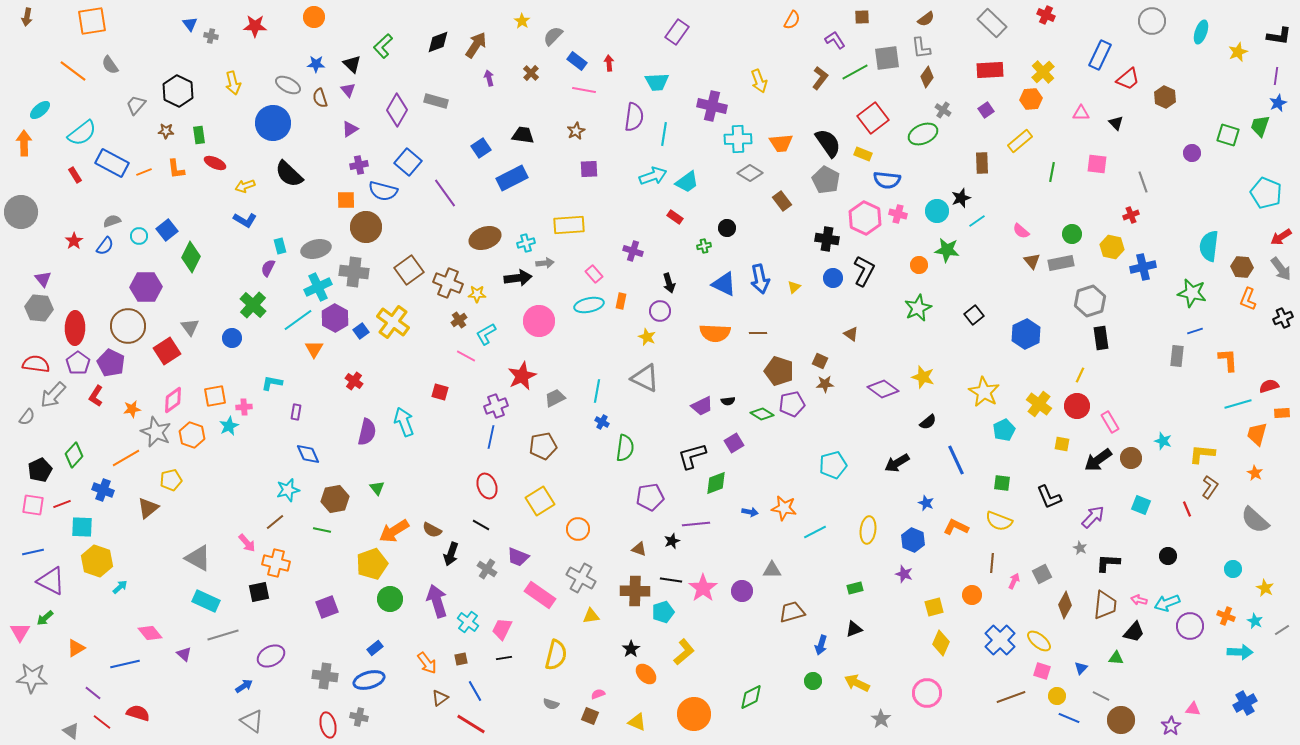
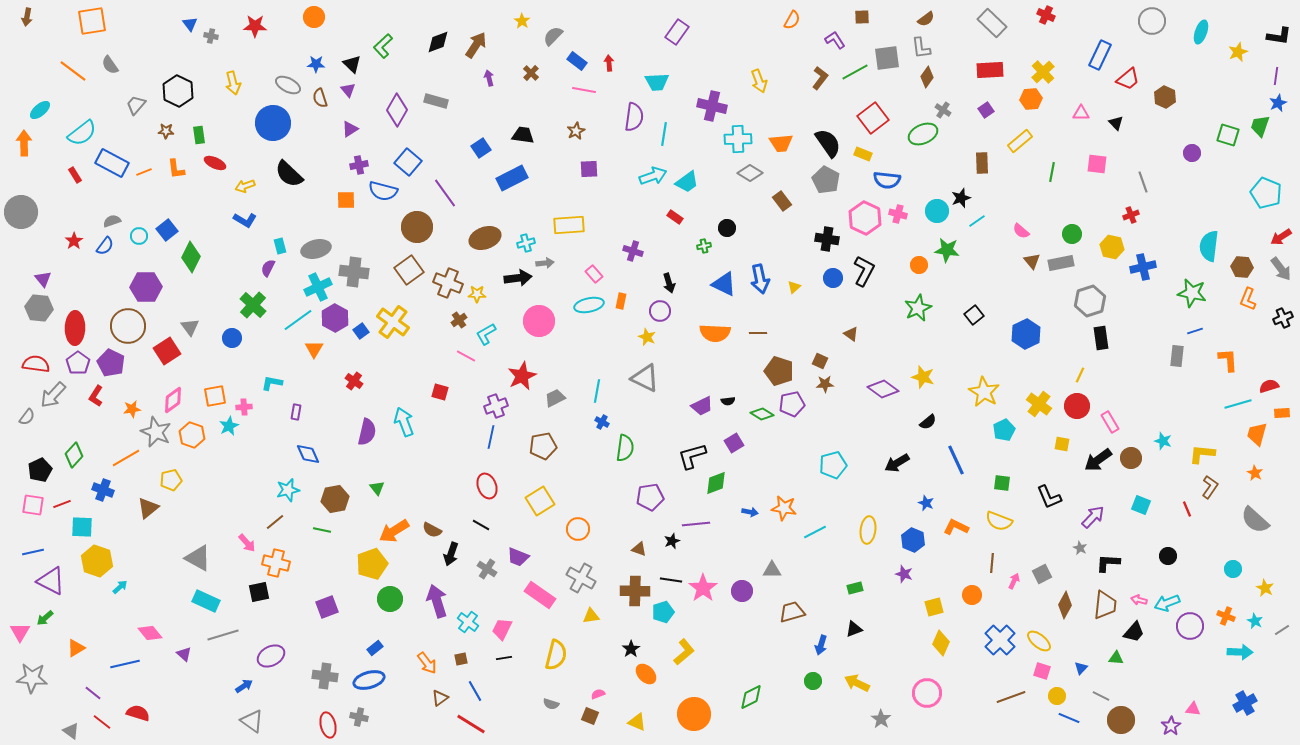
brown circle at (366, 227): moved 51 px right
